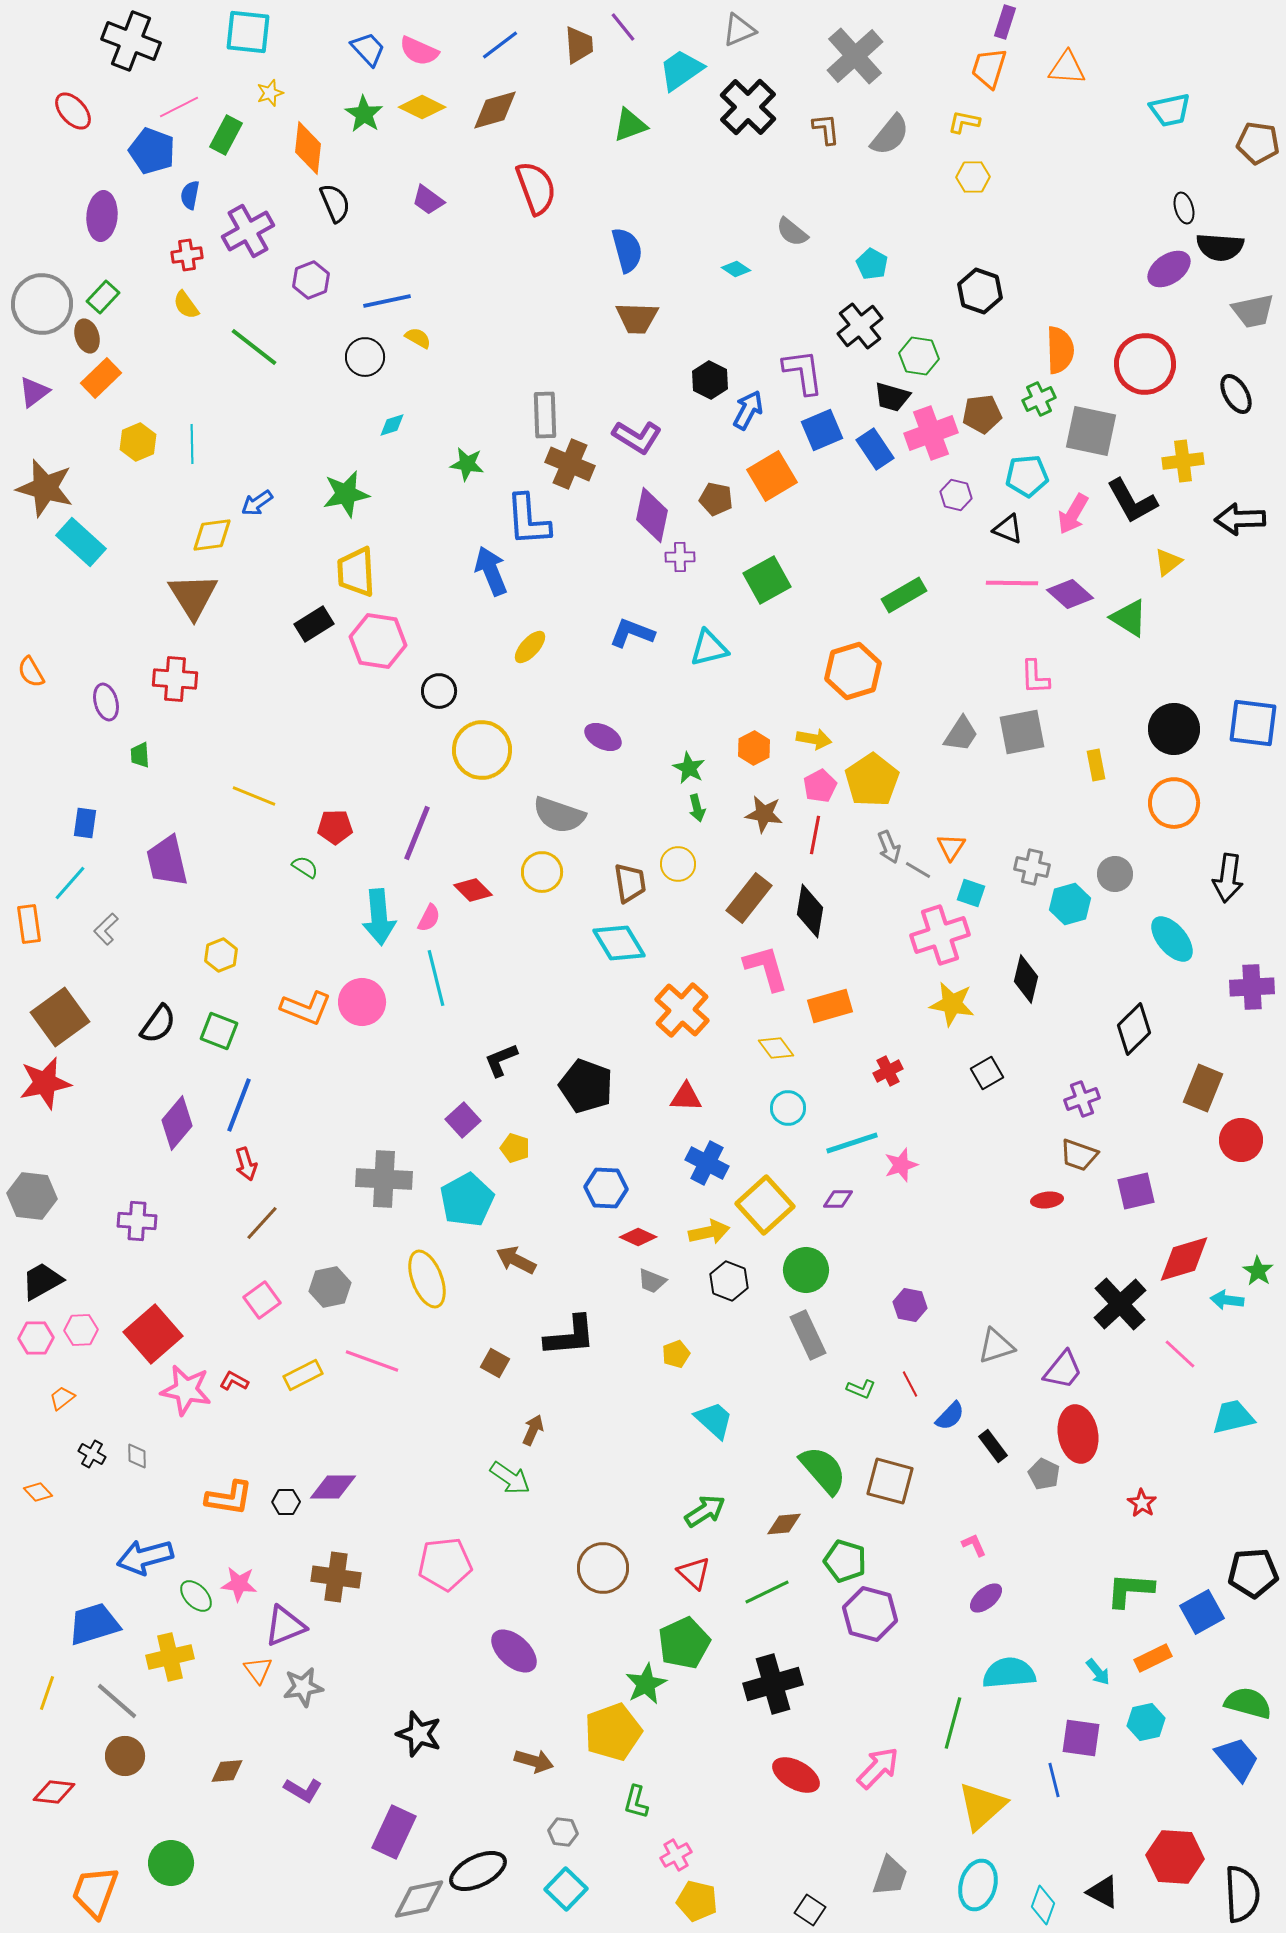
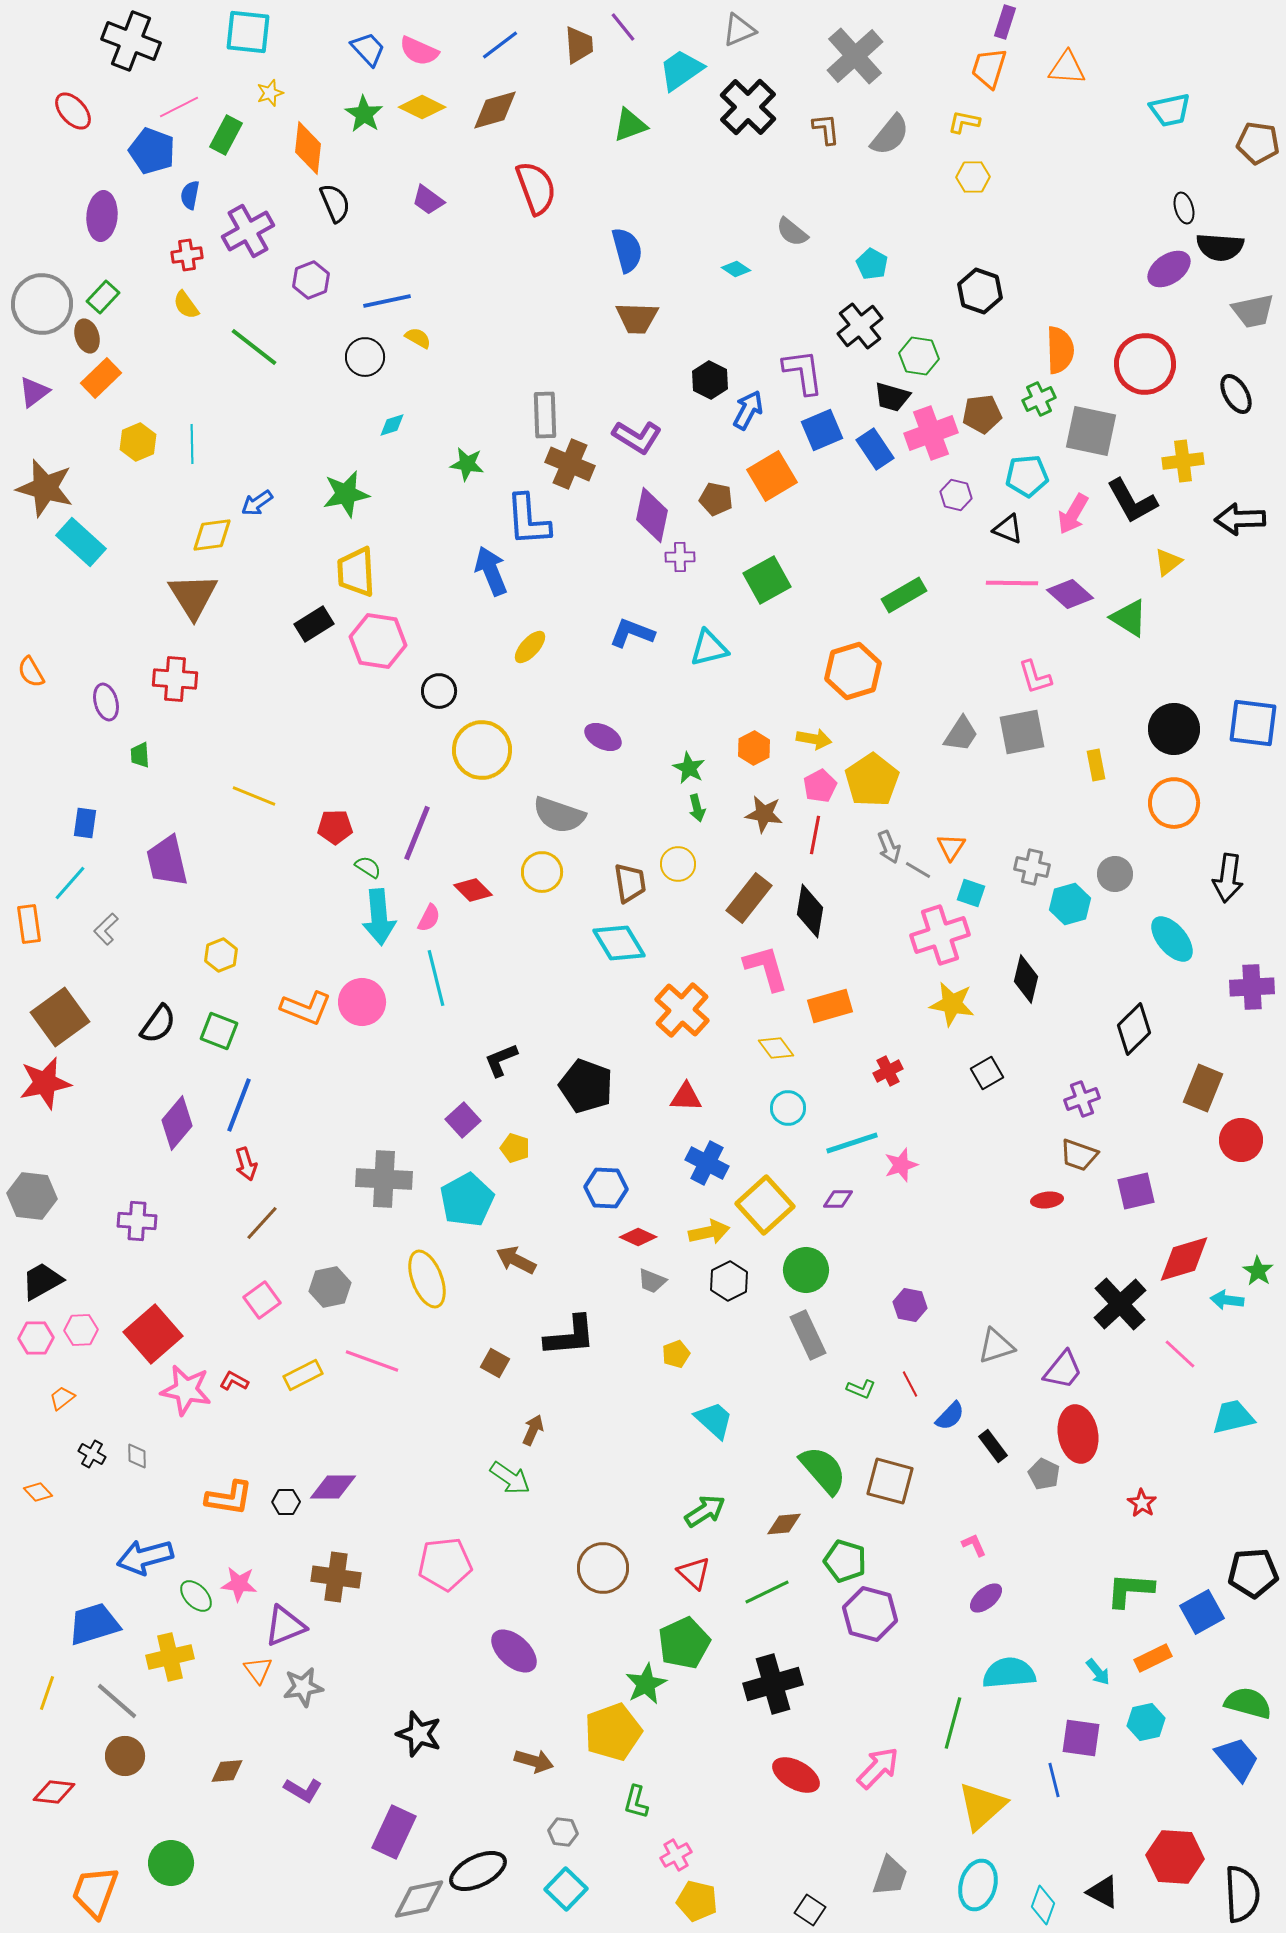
pink L-shape at (1035, 677): rotated 15 degrees counterclockwise
green semicircle at (305, 867): moved 63 px right
black hexagon at (729, 1281): rotated 12 degrees clockwise
